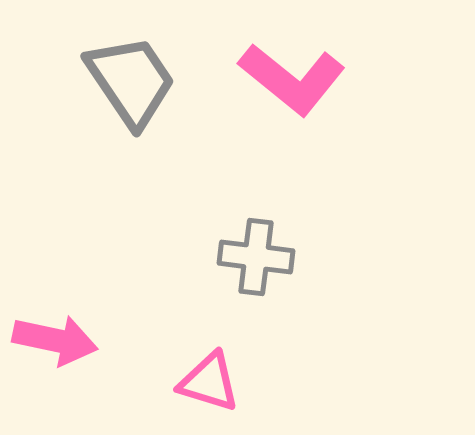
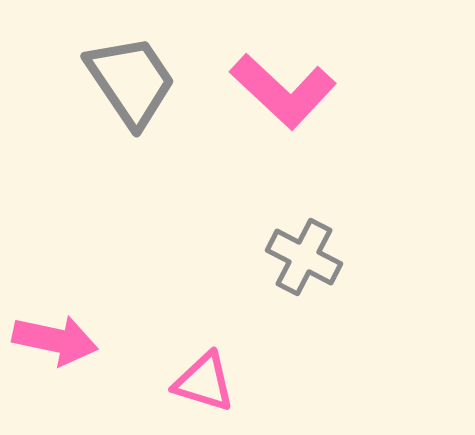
pink L-shape: moved 9 px left, 12 px down; rotated 4 degrees clockwise
gray cross: moved 48 px right; rotated 20 degrees clockwise
pink triangle: moved 5 px left
